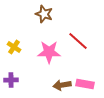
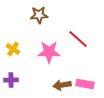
brown star: moved 5 px left, 1 px down; rotated 24 degrees counterclockwise
red line: moved 2 px up
yellow cross: moved 1 px left, 2 px down
